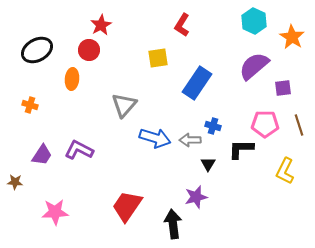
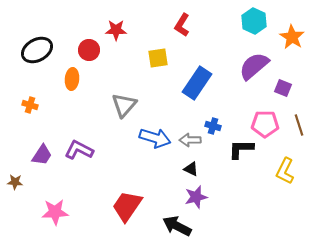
red star: moved 15 px right, 5 px down; rotated 30 degrees clockwise
purple square: rotated 30 degrees clockwise
black triangle: moved 17 px left, 5 px down; rotated 35 degrees counterclockwise
black arrow: moved 4 px right, 2 px down; rotated 56 degrees counterclockwise
